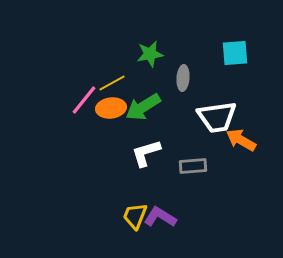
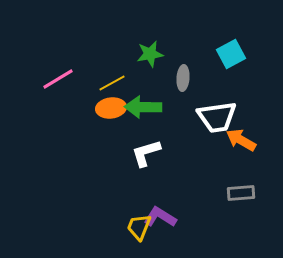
cyan square: moved 4 px left, 1 px down; rotated 24 degrees counterclockwise
pink line: moved 26 px left, 21 px up; rotated 20 degrees clockwise
green arrow: rotated 33 degrees clockwise
gray rectangle: moved 48 px right, 27 px down
yellow trapezoid: moved 4 px right, 11 px down
